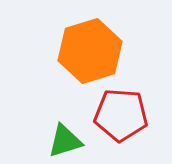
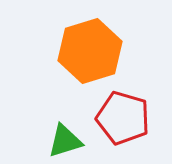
red pentagon: moved 2 px right, 3 px down; rotated 12 degrees clockwise
